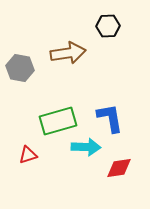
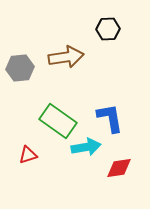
black hexagon: moved 3 px down
brown arrow: moved 2 px left, 4 px down
gray hexagon: rotated 16 degrees counterclockwise
green rectangle: rotated 51 degrees clockwise
cyan arrow: rotated 12 degrees counterclockwise
